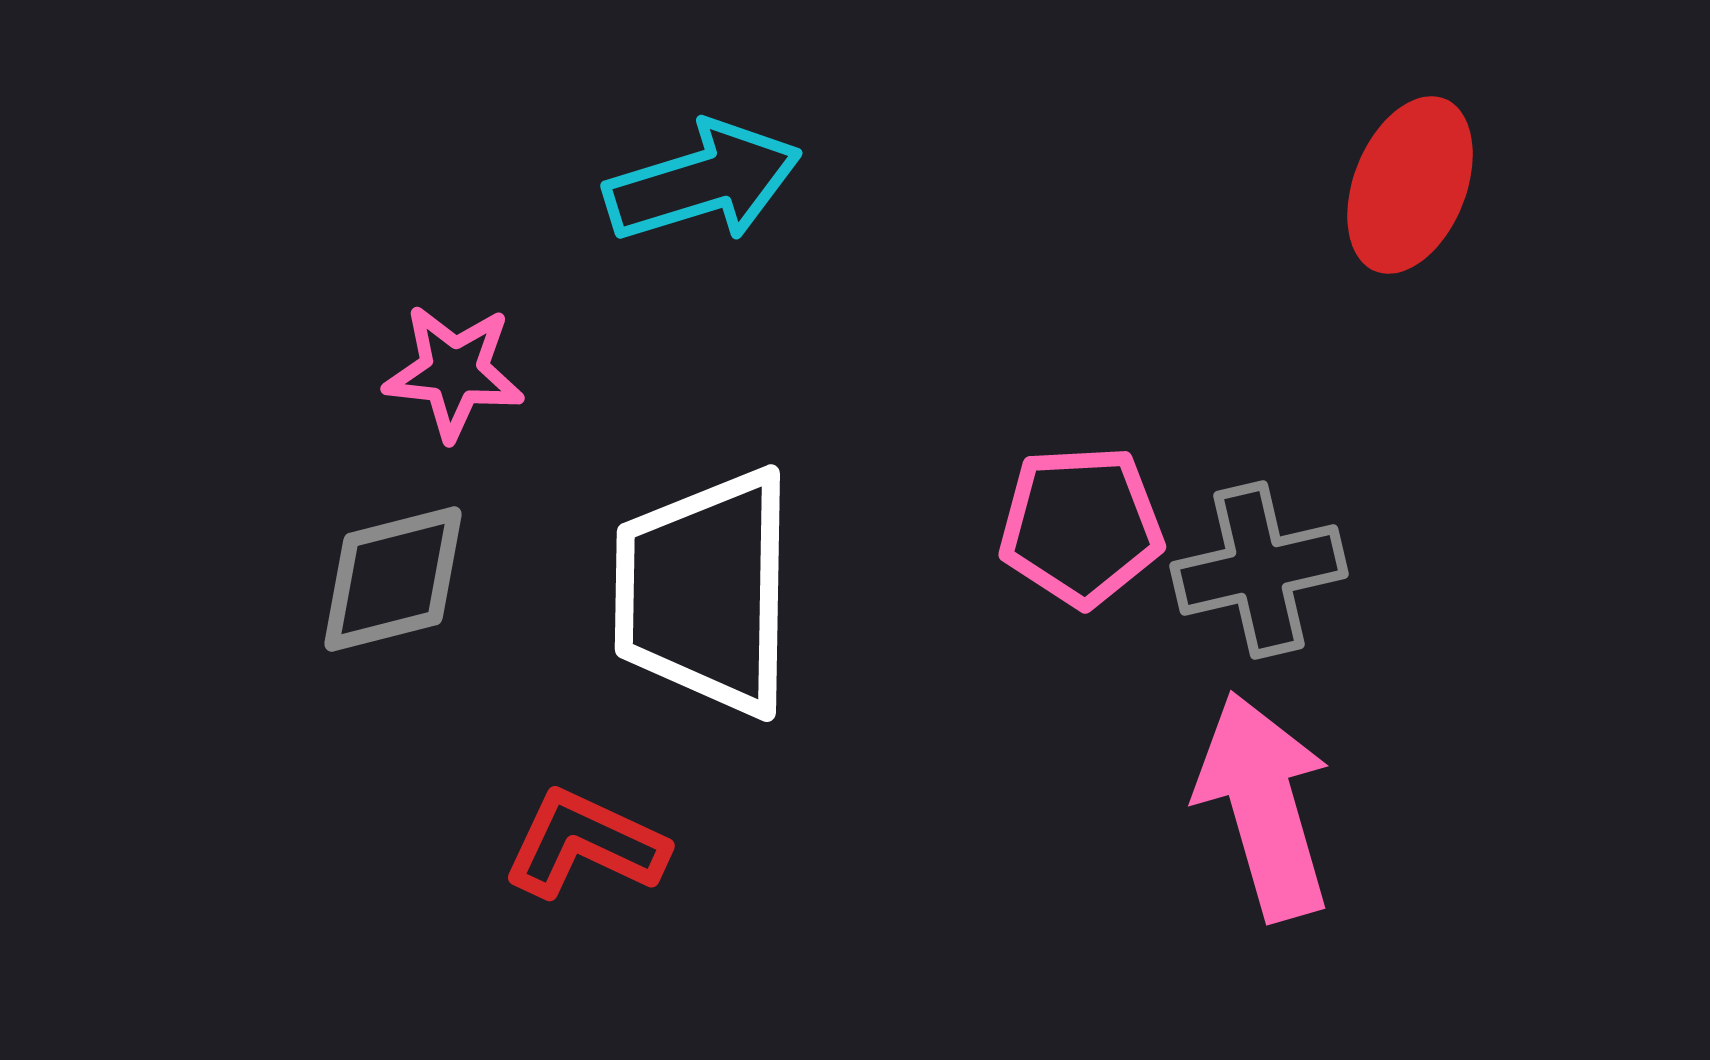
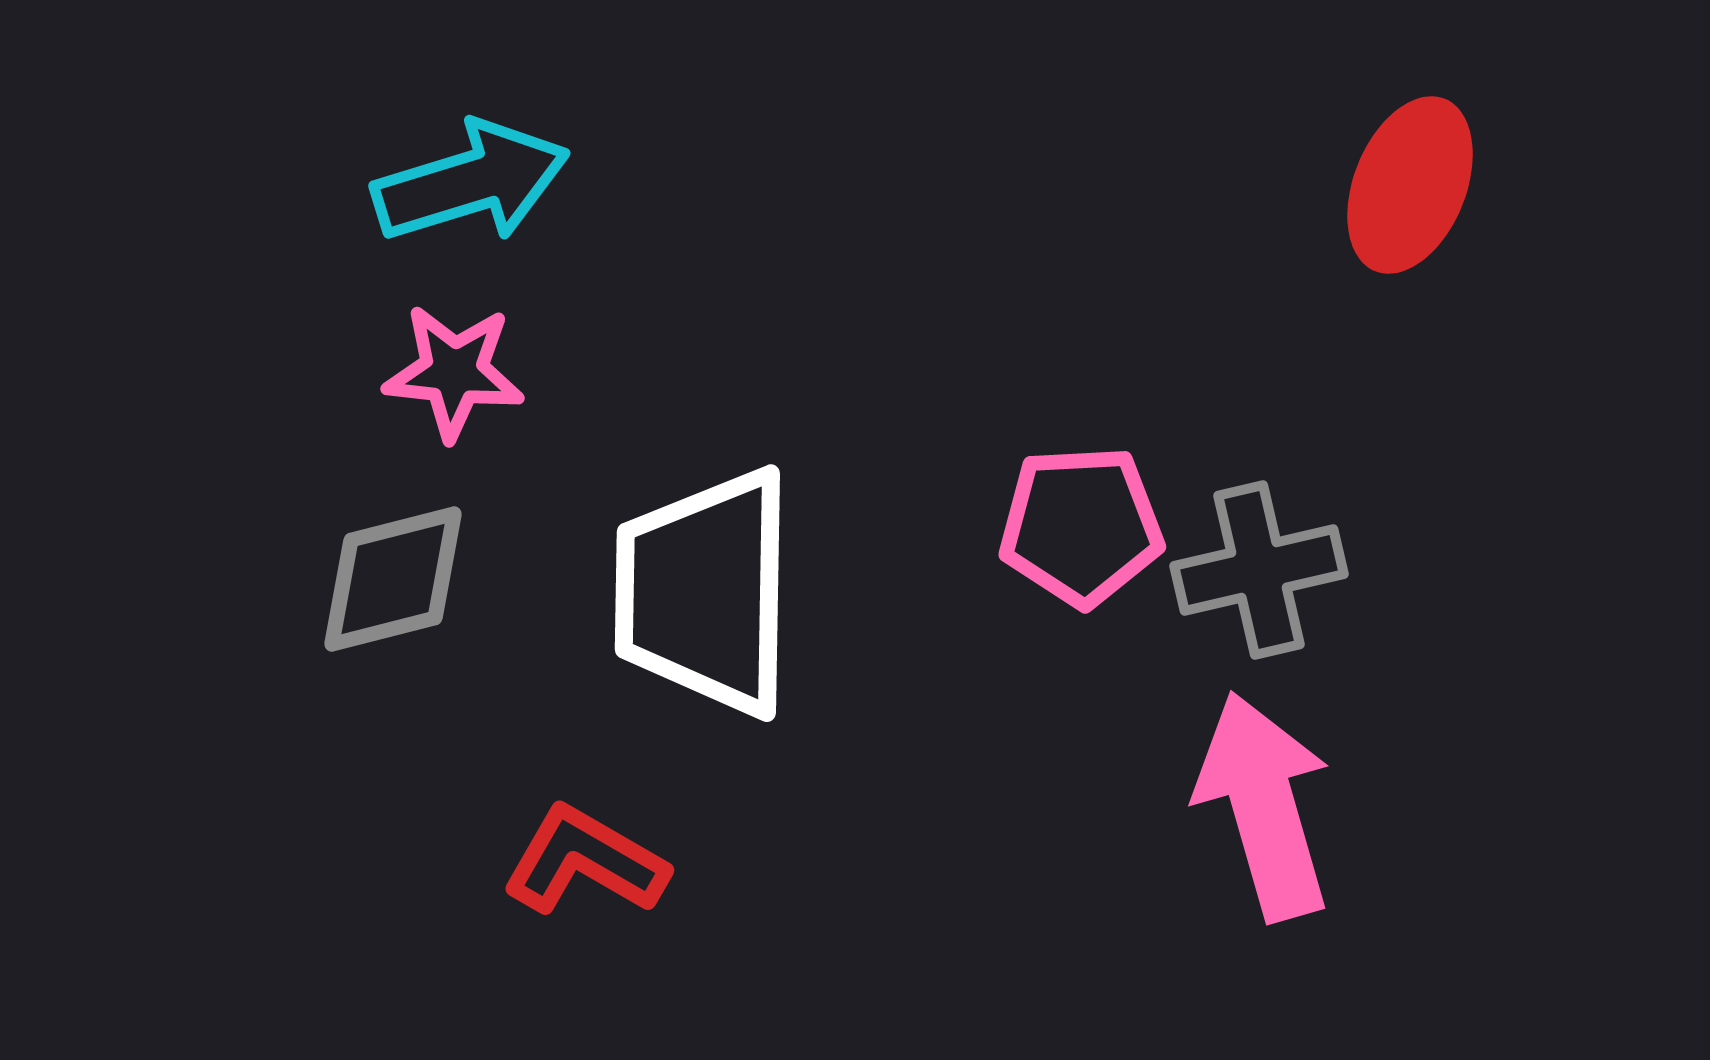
cyan arrow: moved 232 px left
red L-shape: moved 17 px down; rotated 5 degrees clockwise
